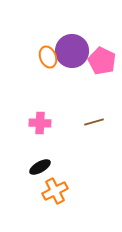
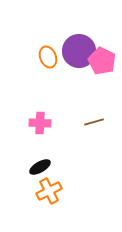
purple circle: moved 7 px right
orange cross: moved 6 px left
